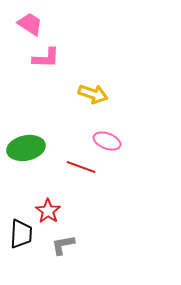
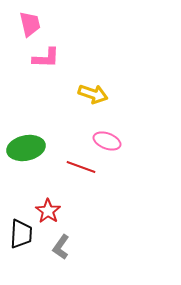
pink trapezoid: rotated 44 degrees clockwise
gray L-shape: moved 2 px left, 2 px down; rotated 45 degrees counterclockwise
